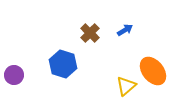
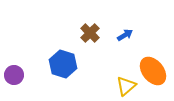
blue arrow: moved 5 px down
